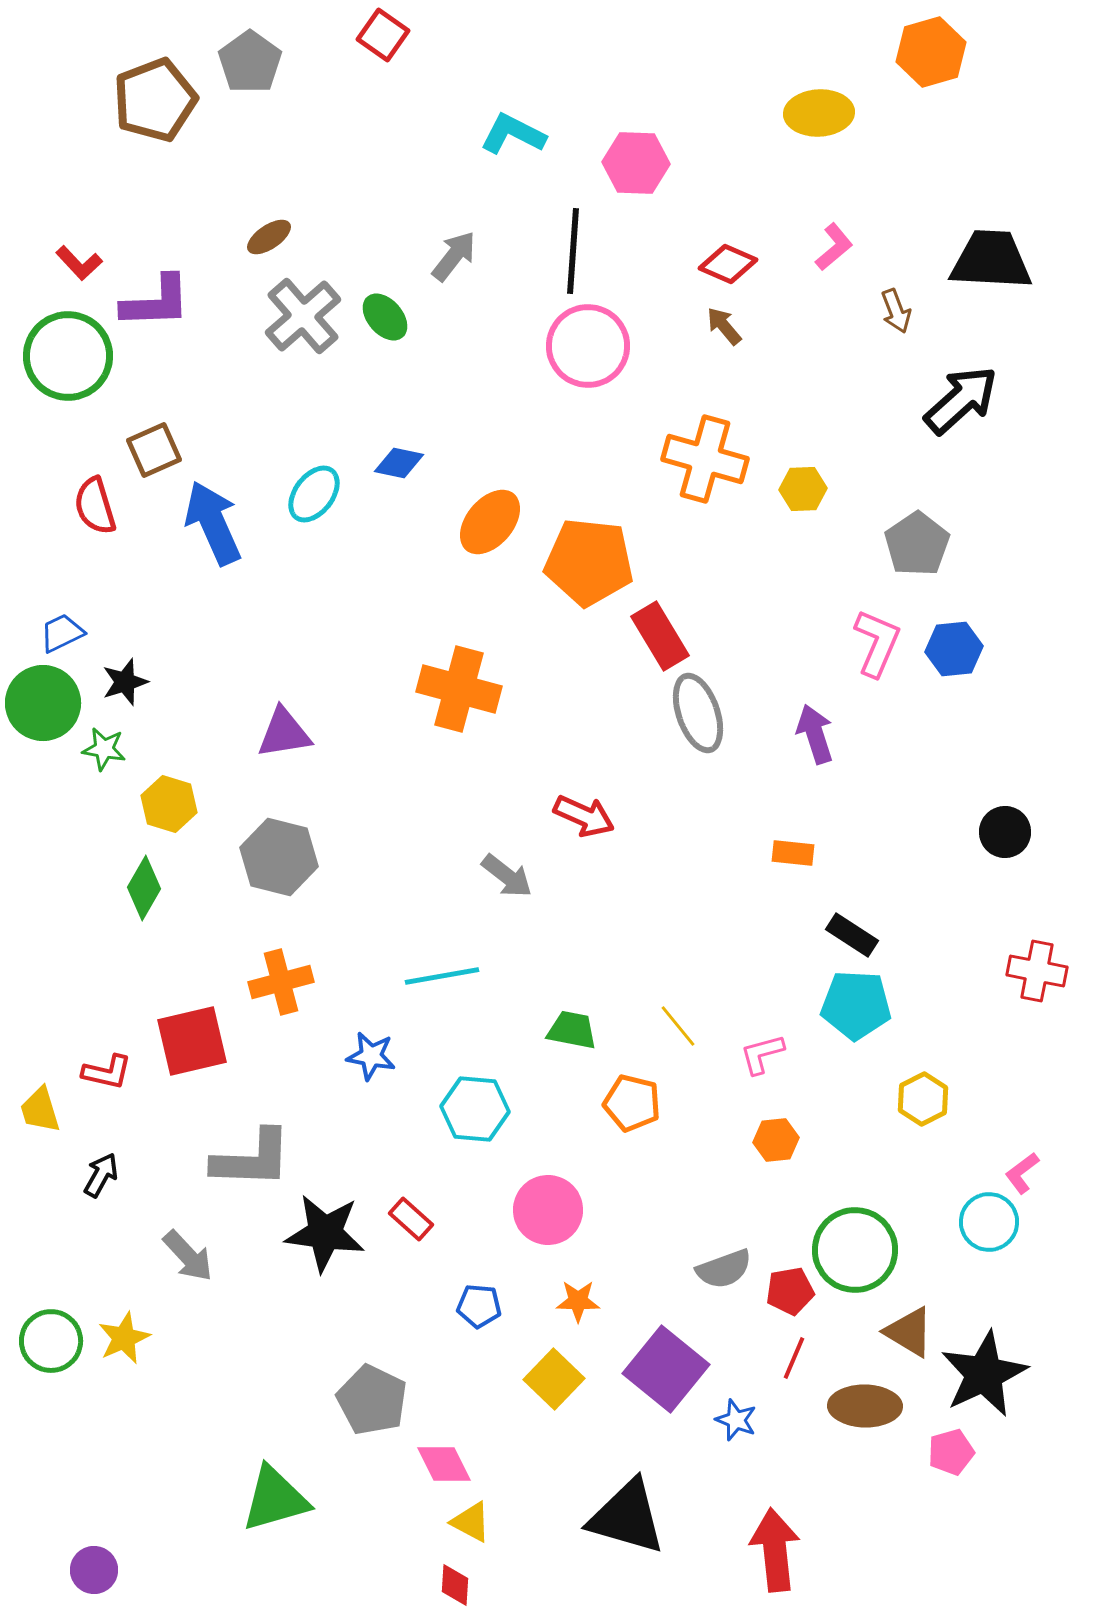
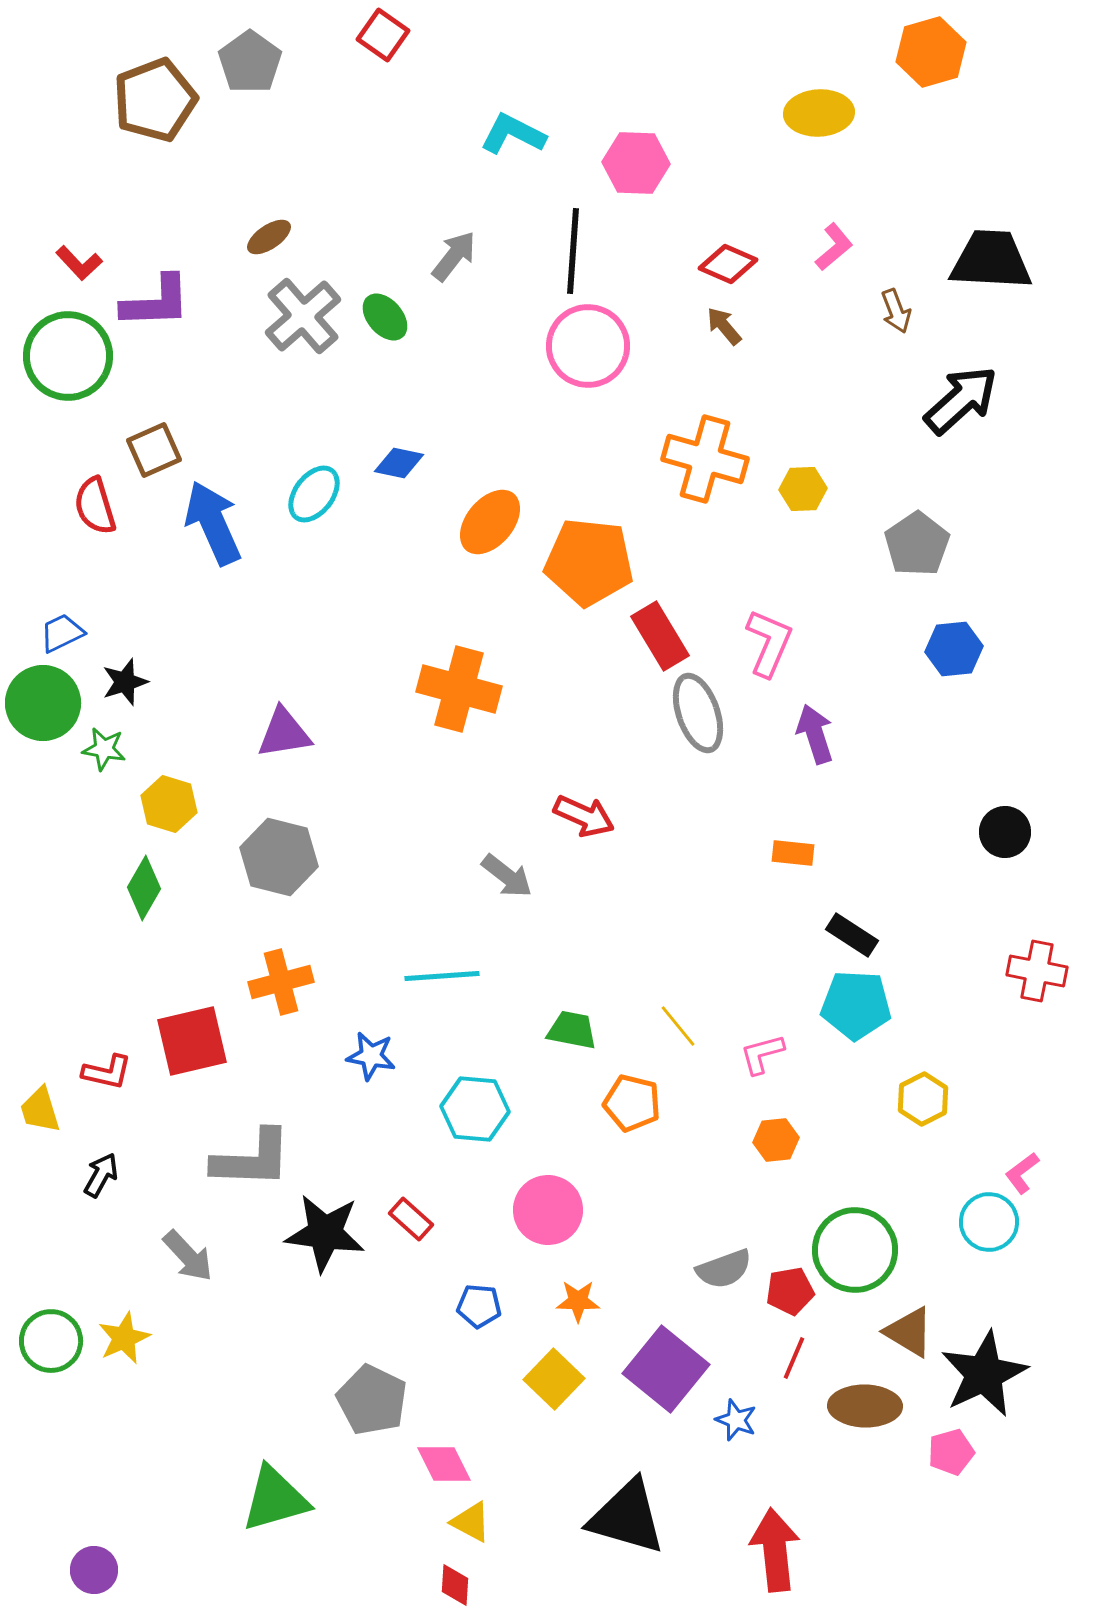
pink L-shape at (877, 643): moved 108 px left
cyan line at (442, 976): rotated 6 degrees clockwise
